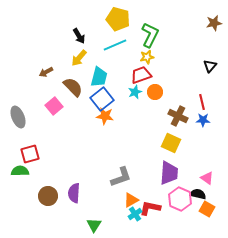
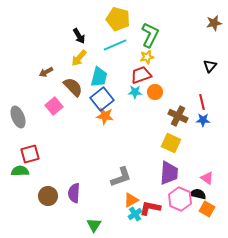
cyan star: rotated 24 degrees clockwise
